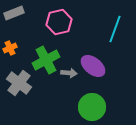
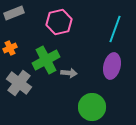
purple ellipse: moved 19 px right; rotated 65 degrees clockwise
